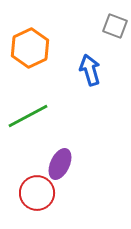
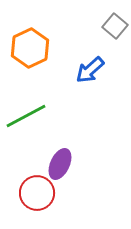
gray square: rotated 20 degrees clockwise
blue arrow: rotated 116 degrees counterclockwise
green line: moved 2 px left
